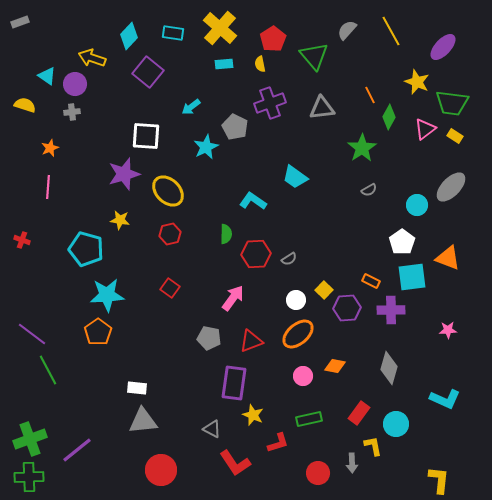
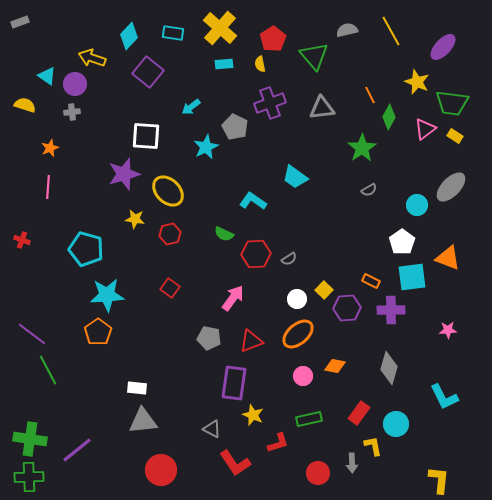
gray semicircle at (347, 30): rotated 35 degrees clockwise
yellow star at (120, 220): moved 15 px right, 1 px up
green semicircle at (226, 234): moved 2 px left; rotated 114 degrees clockwise
white circle at (296, 300): moved 1 px right, 1 px up
cyan L-shape at (445, 399): moved 1 px left, 2 px up; rotated 40 degrees clockwise
green cross at (30, 439): rotated 28 degrees clockwise
